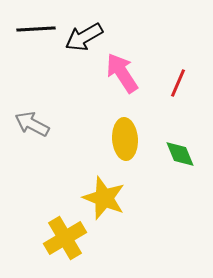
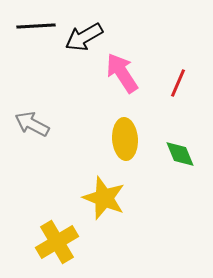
black line: moved 3 px up
yellow cross: moved 8 px left, 4 px down
